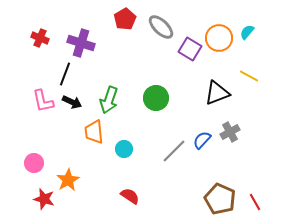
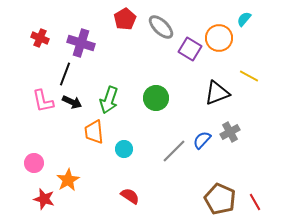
cyan semicircle: moved 3 px left, 13 px up
